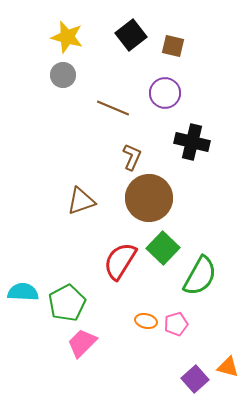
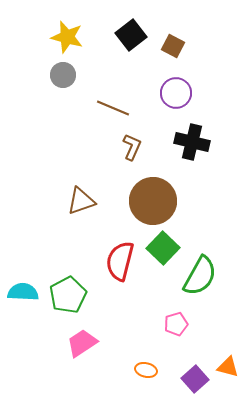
brown square: rotated 15 degrees clockwise
purple circle: moved 11 px right
brown L-shape: moved 10 px up
brown circle: moved 4 px right, 3 px down
red semicircle: rotated 18 degrees counterclockwise
green pentagon: moved 1 px right, 8 px up
orange ellipse: moved 49 px down
pink trapezoid: rotated 12 degrees clockwise
